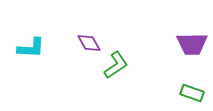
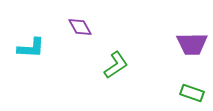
purple diamond: moved 9 px left, 16 px up
